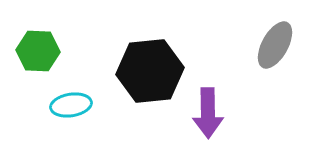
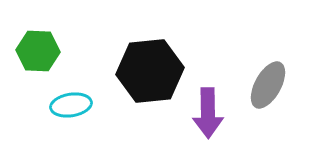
gray ellipse: moved 7 px left, 40 px down
